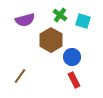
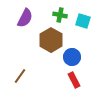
green cross: rotated 24 degrees counterclockwise
purple semicircle: moved 2 px up; rotated 48 degrees counterclockwise
